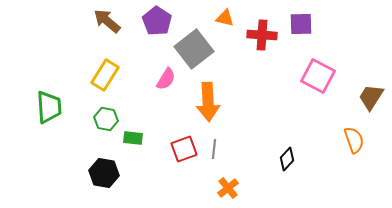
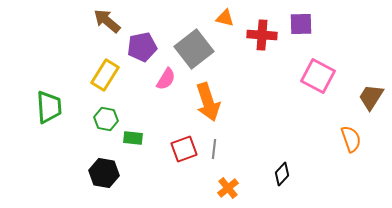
purple pentagon: moved 15 px left, 26 px down; rotated 28 degrees clockwise
orange arrow: rotated 15 degrees counterclockwise
orange semicircle: moved 3 px left, 1 px up
black diamond: moved 5 px left, 15 px down
